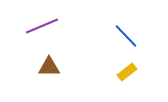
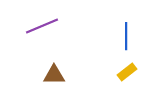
blue line: rotated 44 degrees clockwise
brown triangle: moved 5 px right, 8 px down
